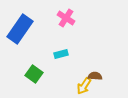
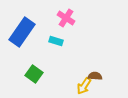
blue rectangle: moved 2 px right, 3 px down
cyan rectangle: moved 5 px left, 13 px up; rotated 32 degrees clockwise
